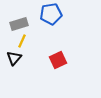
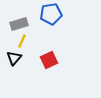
red square: moved 9 px left
